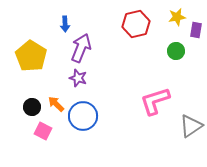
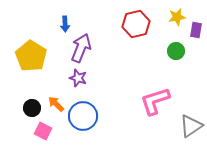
black circle: moved 1 px down
